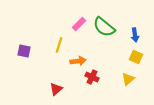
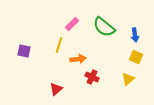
pink rectangle: moved 7 px left
orange arrow: moved 2 px up
